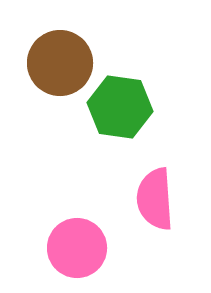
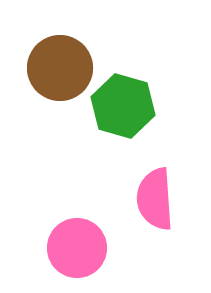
brown circle: moved 5 px down
green hexagon: moved 3 px right, 1 px up; rotated 8 degrees clockwise
